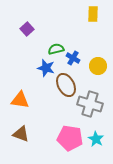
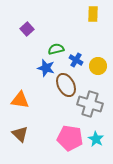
blue cross: moved 3 px right, 2 px down
brown triangle: moved 1 px left; rotated 24 degrees clockwise
